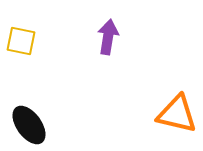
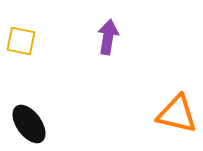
black ellipse: moved 1 px up
